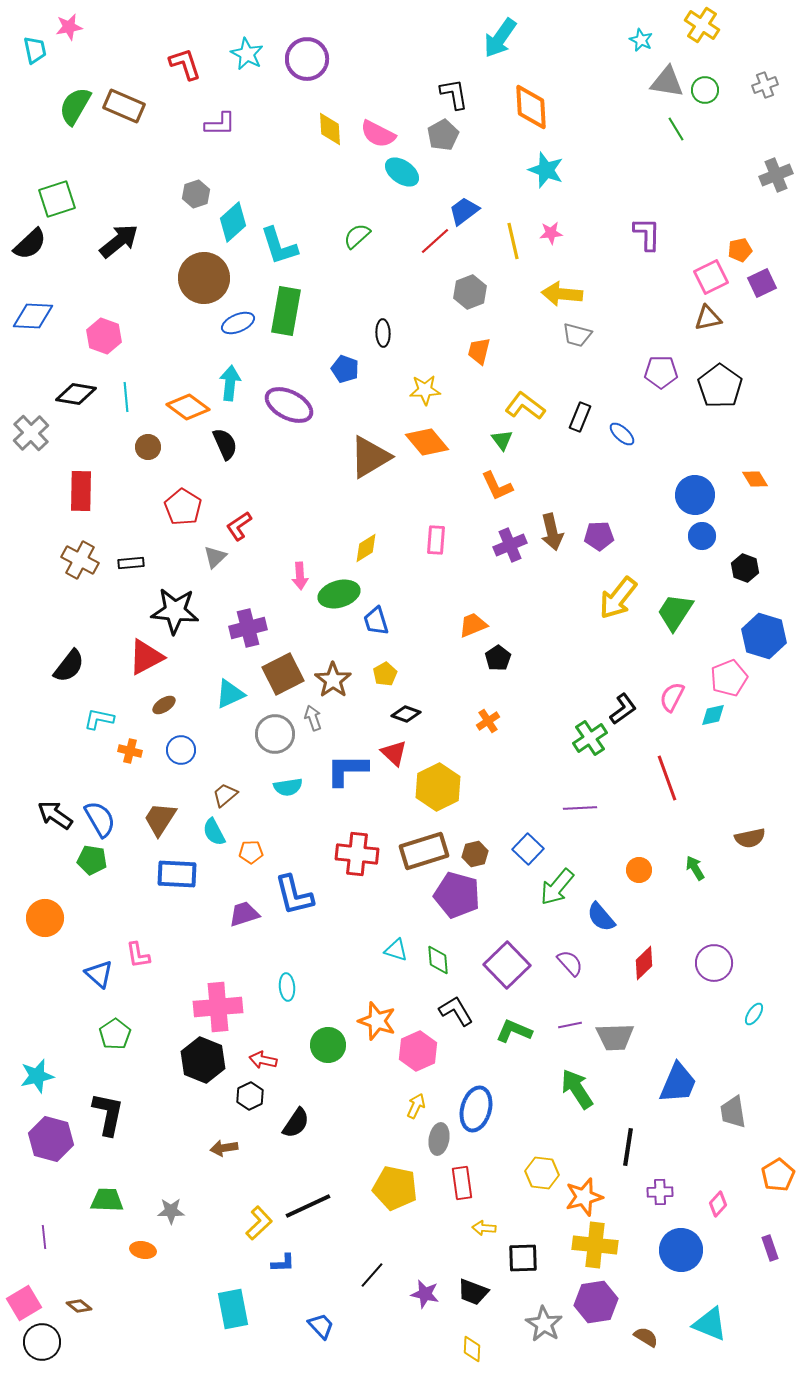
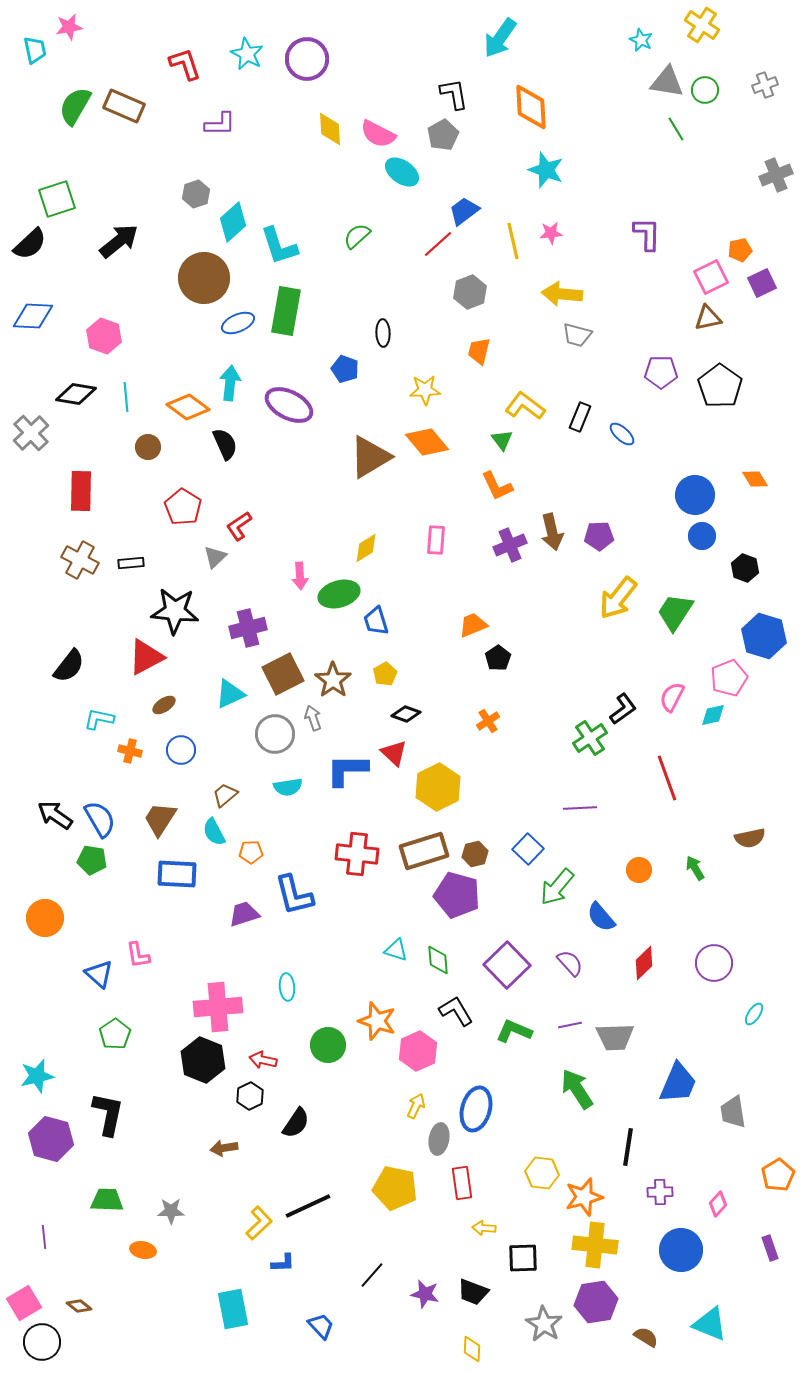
red line at (435, 241): moved 3 px right, 3 px down
